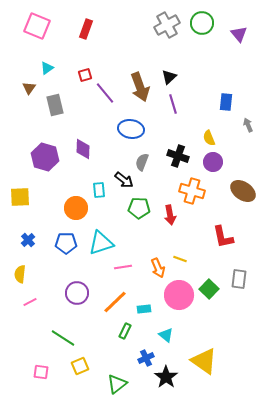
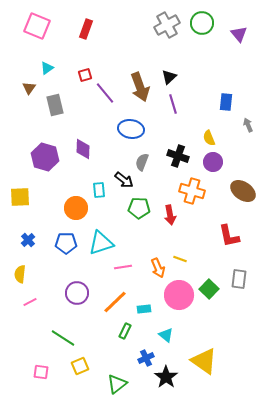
red L-shape at (223, 237): moved 6 px right, 1 px up
